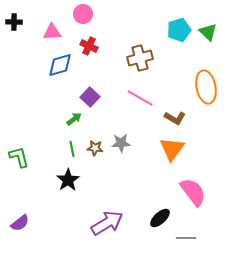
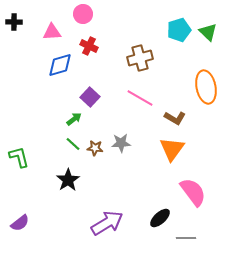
green line: moved 1 px right, 5 px up; rotated 35 degrees counterclockwise
